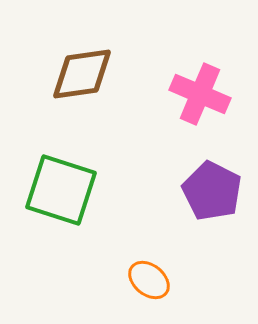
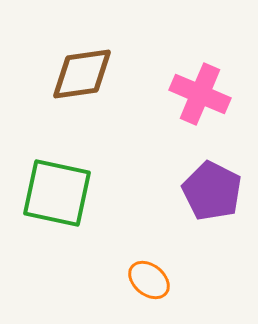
green square: moved 4 px left, 3 px down; rotated 6 degrees counterclockwise
